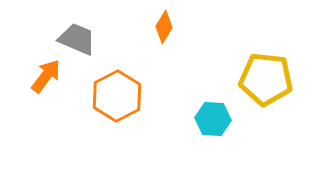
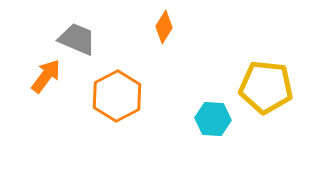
yellow pentagon: moved 8 px down
